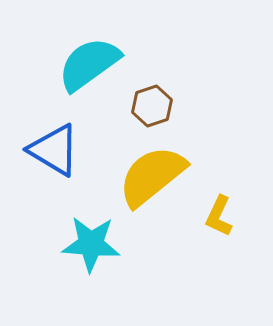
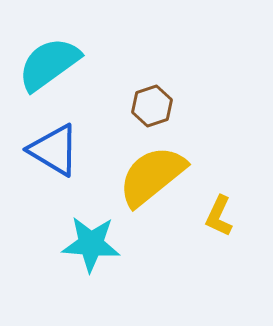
cyan semicircle: moved 40 px left
